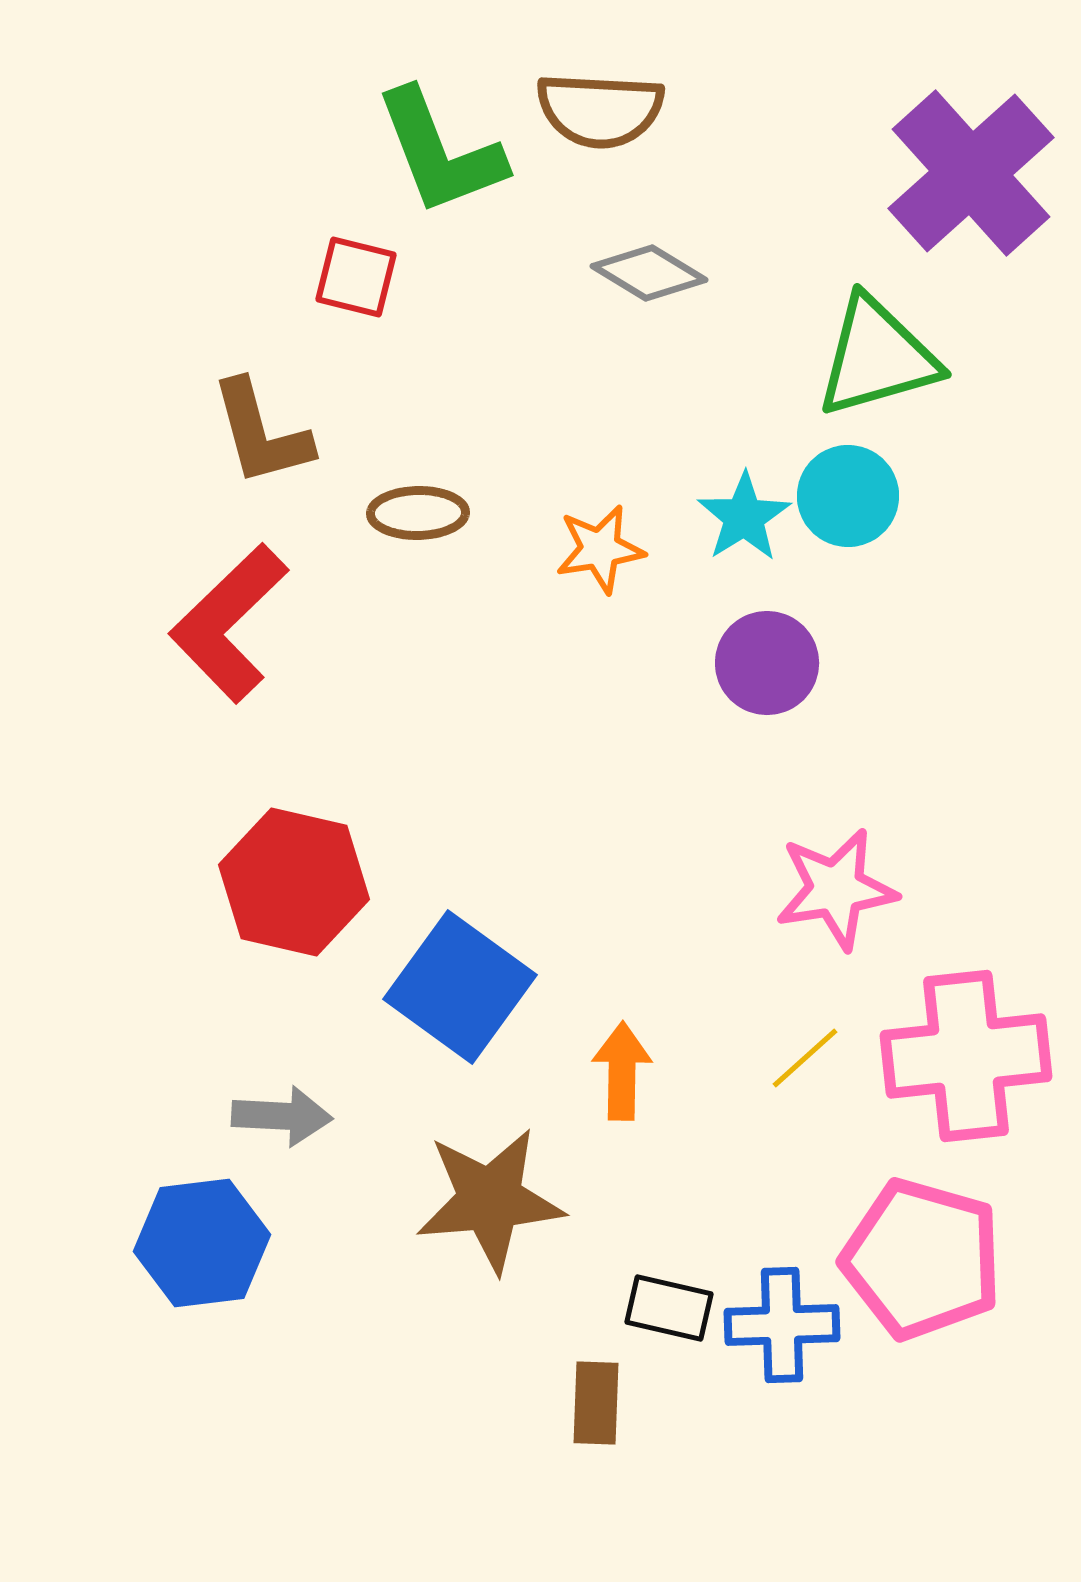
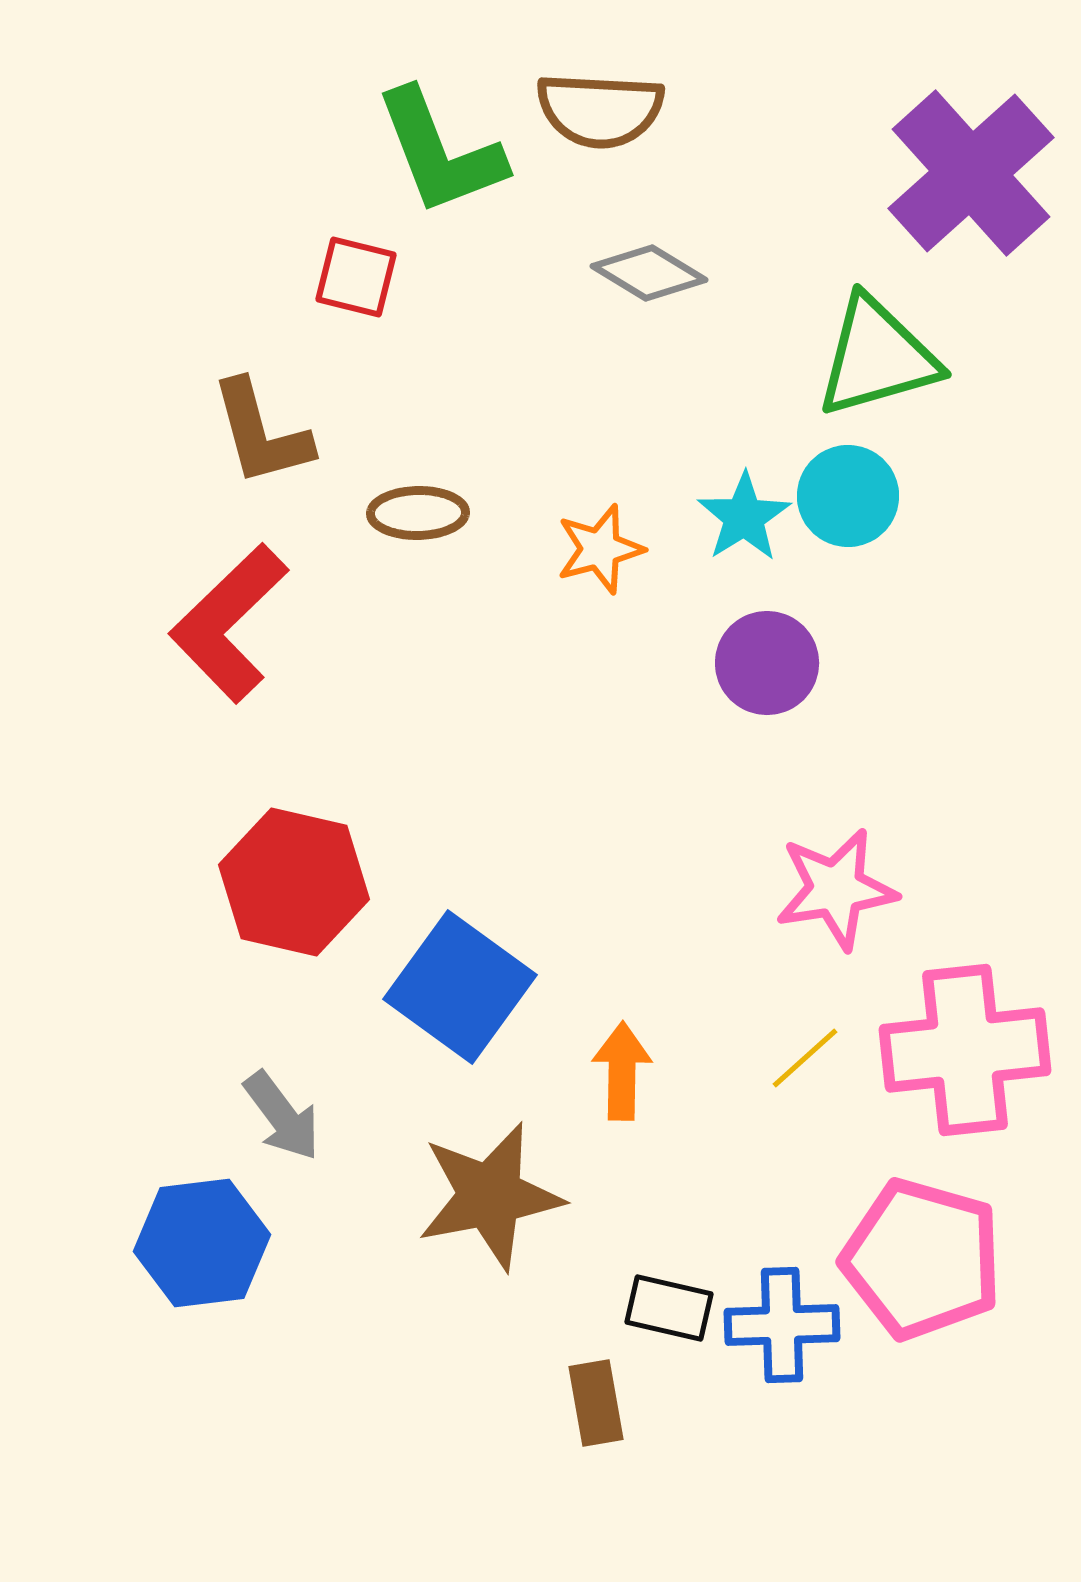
orange star: rotated 6 degrees counterclockwise
pink cross: moved 1 px left, 6 px up
gray arrow: rotated 50 degrees clockwise
brown star: moved 4 px up; rotated 6 degrees counterclockwise
brown rectangle: rotated 12 degrees counterclockwise
